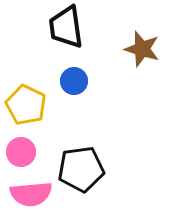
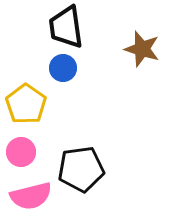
blue circle: moved 11 px left, 13 px up
yellow pentagon: moved 1 px up; rotated 9 degrees clockwise
pink semicircle: moved 2 px down; rotated 9 degrees counterclockwise
